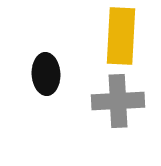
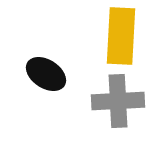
black ellipse: rotated 54 degrees counterclockwise
